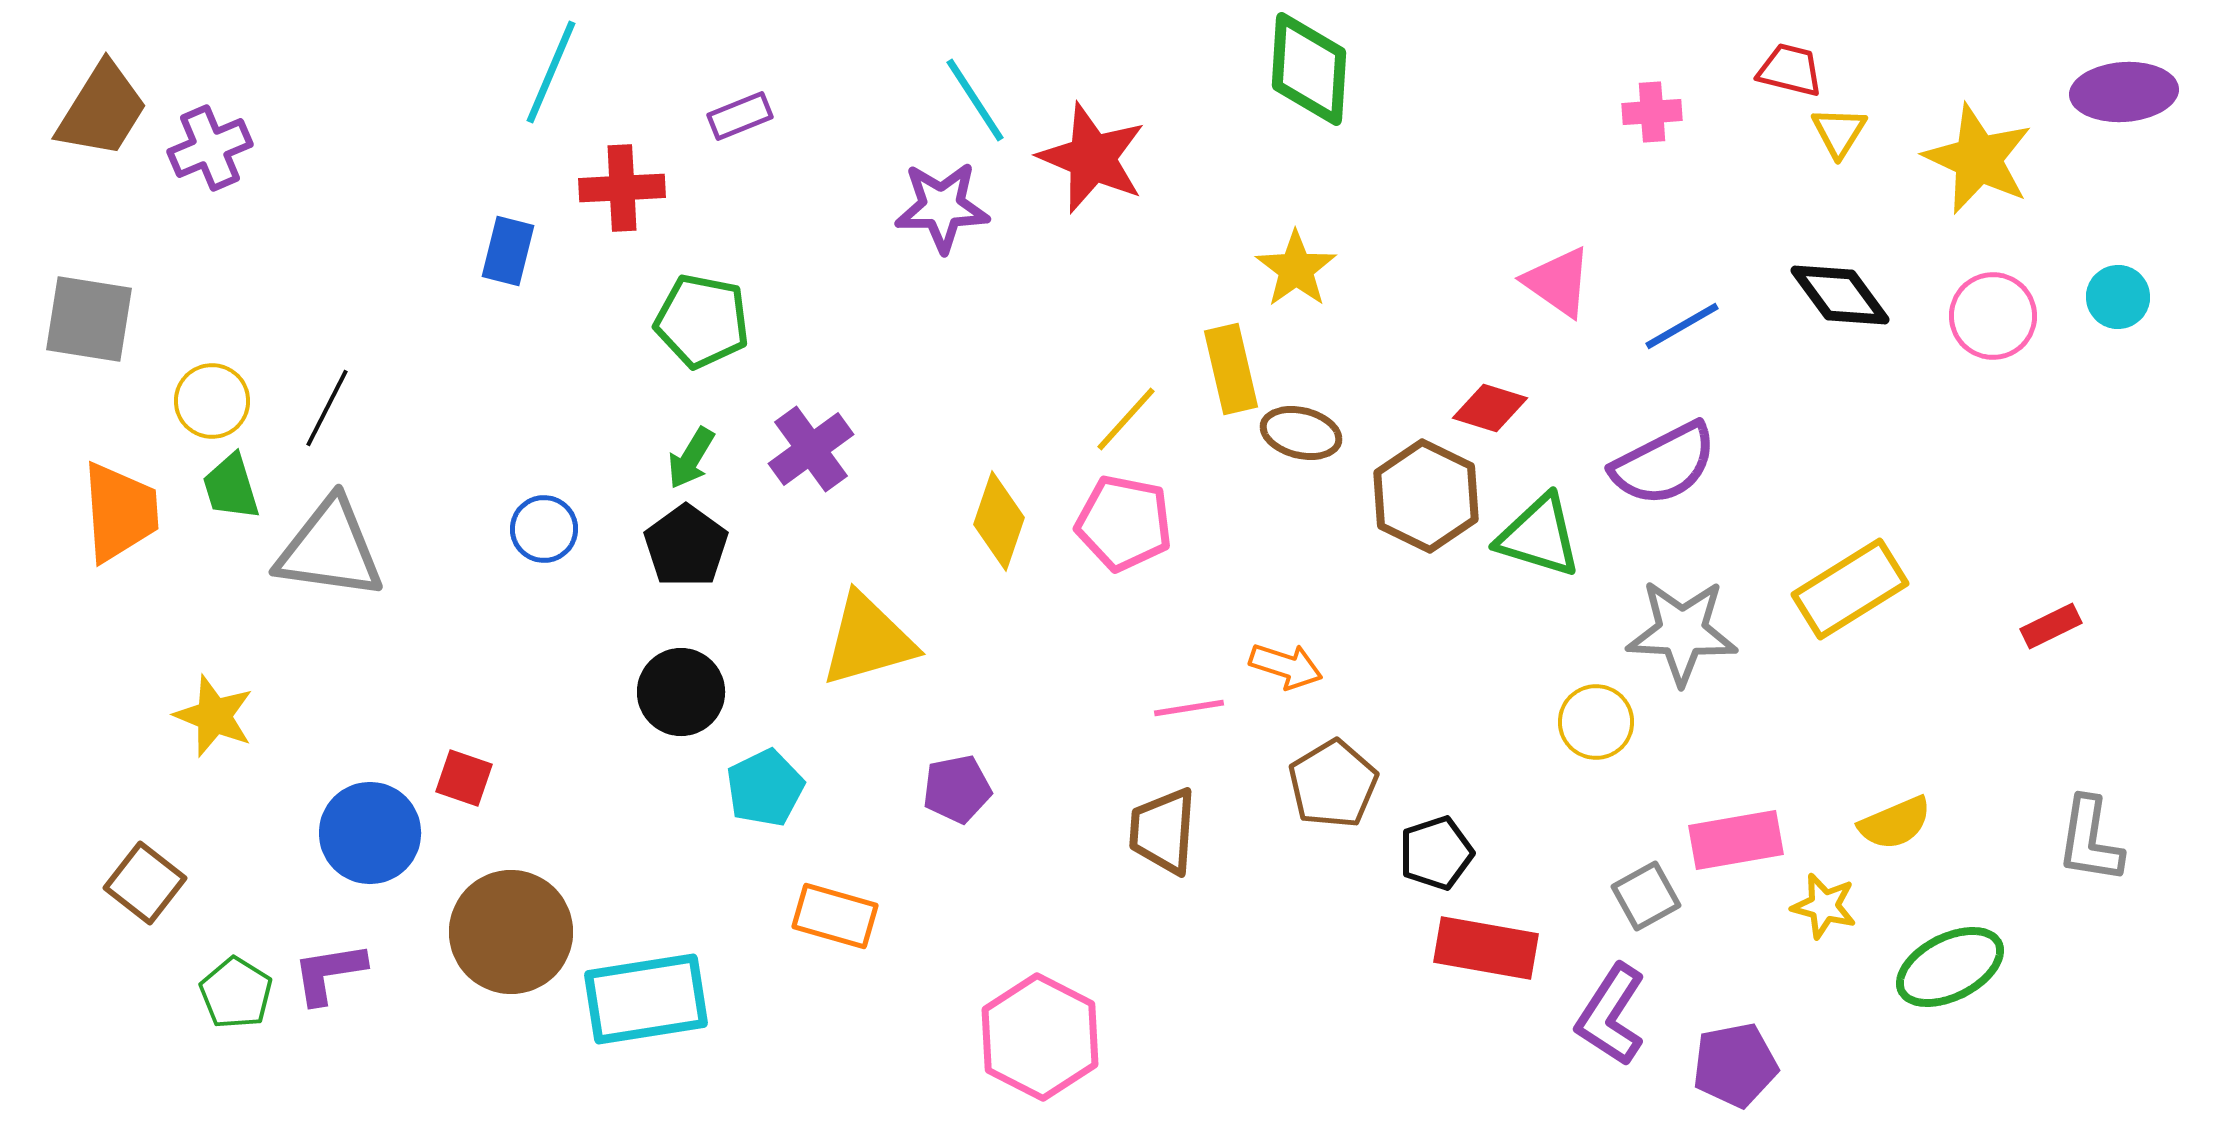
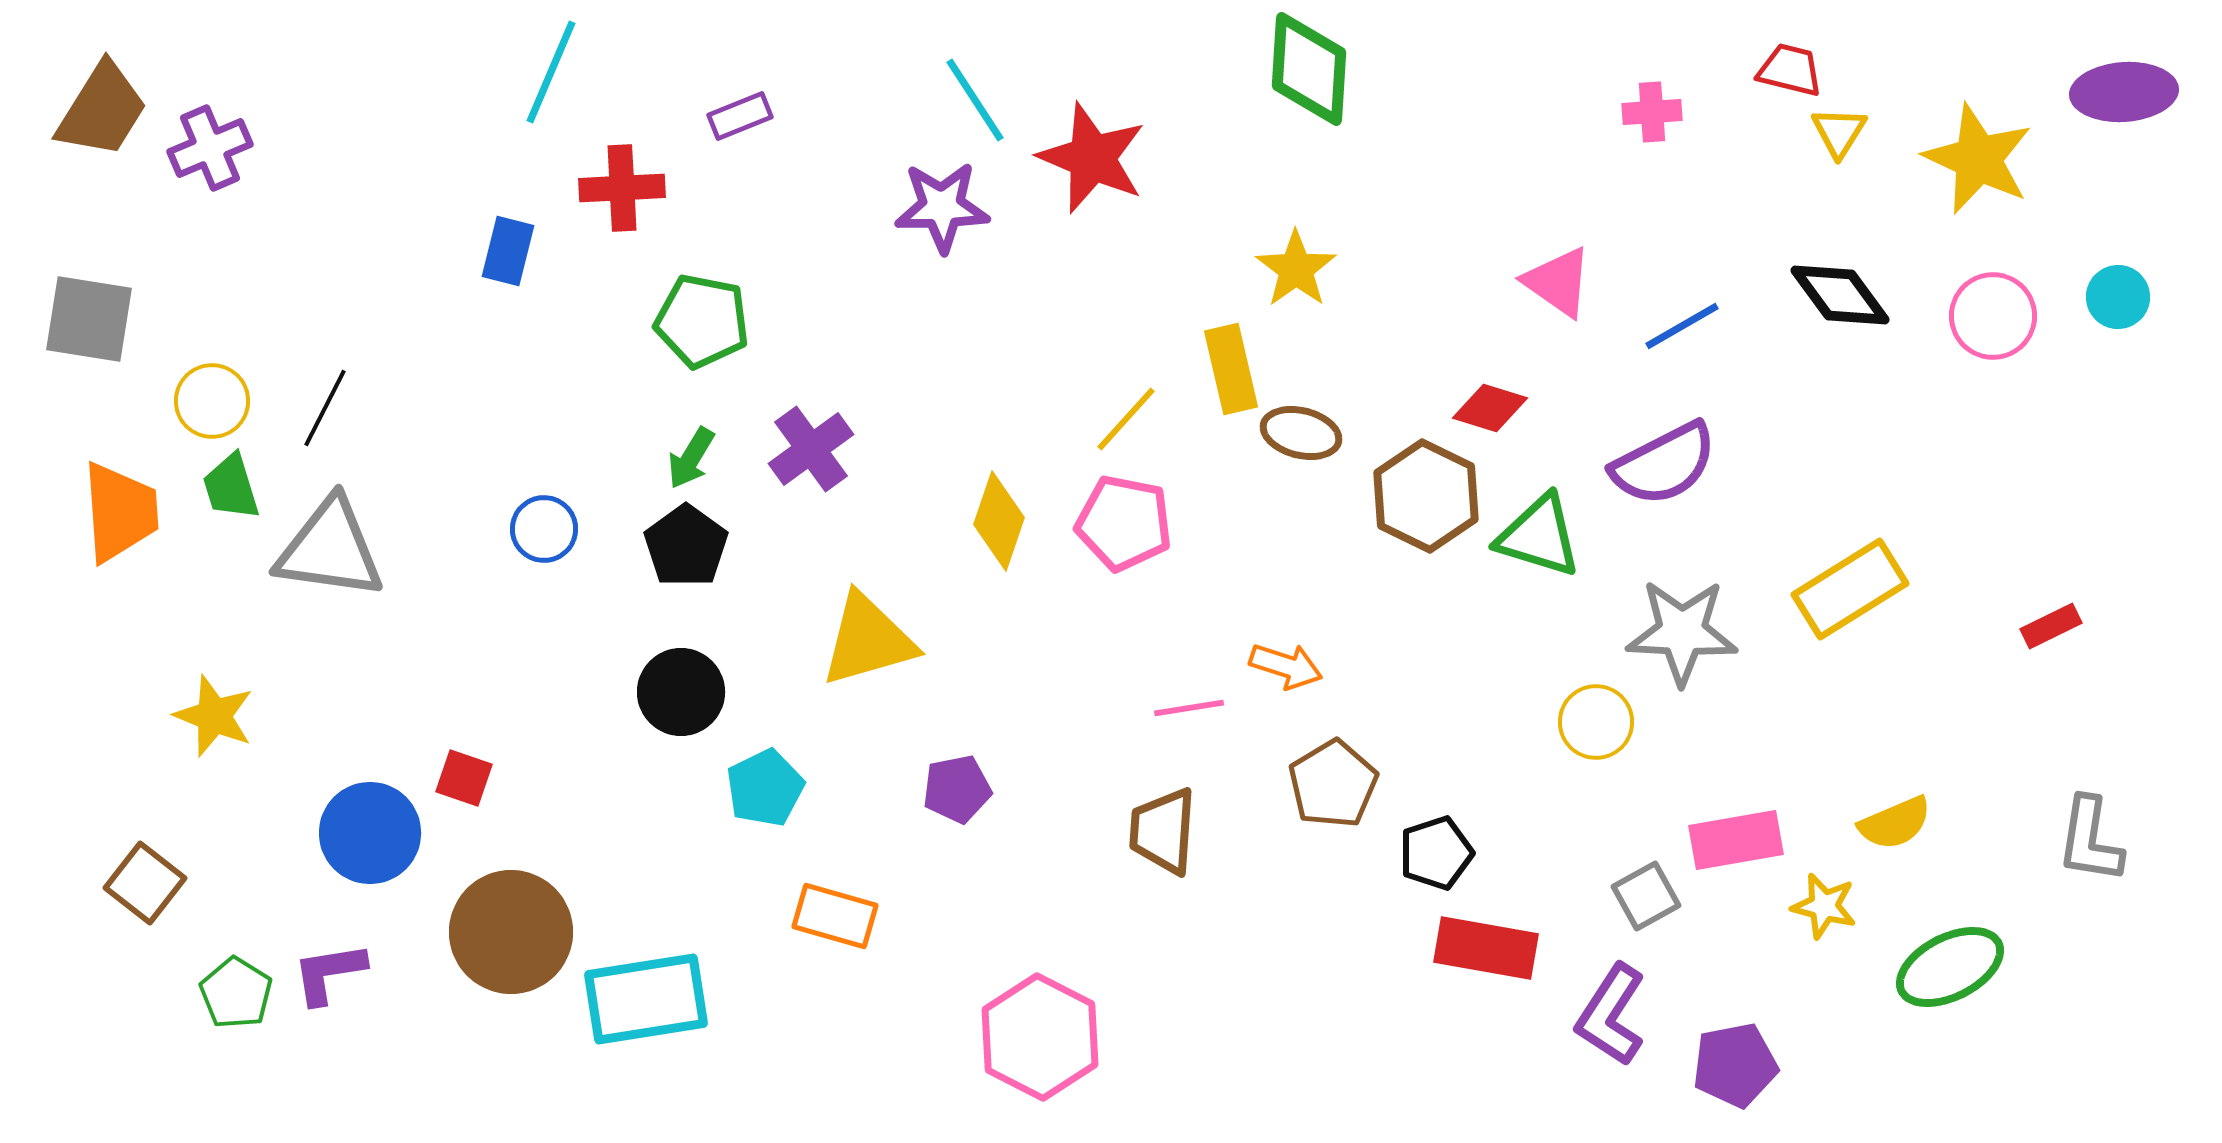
black line at (327, 408): moved 2 px left
